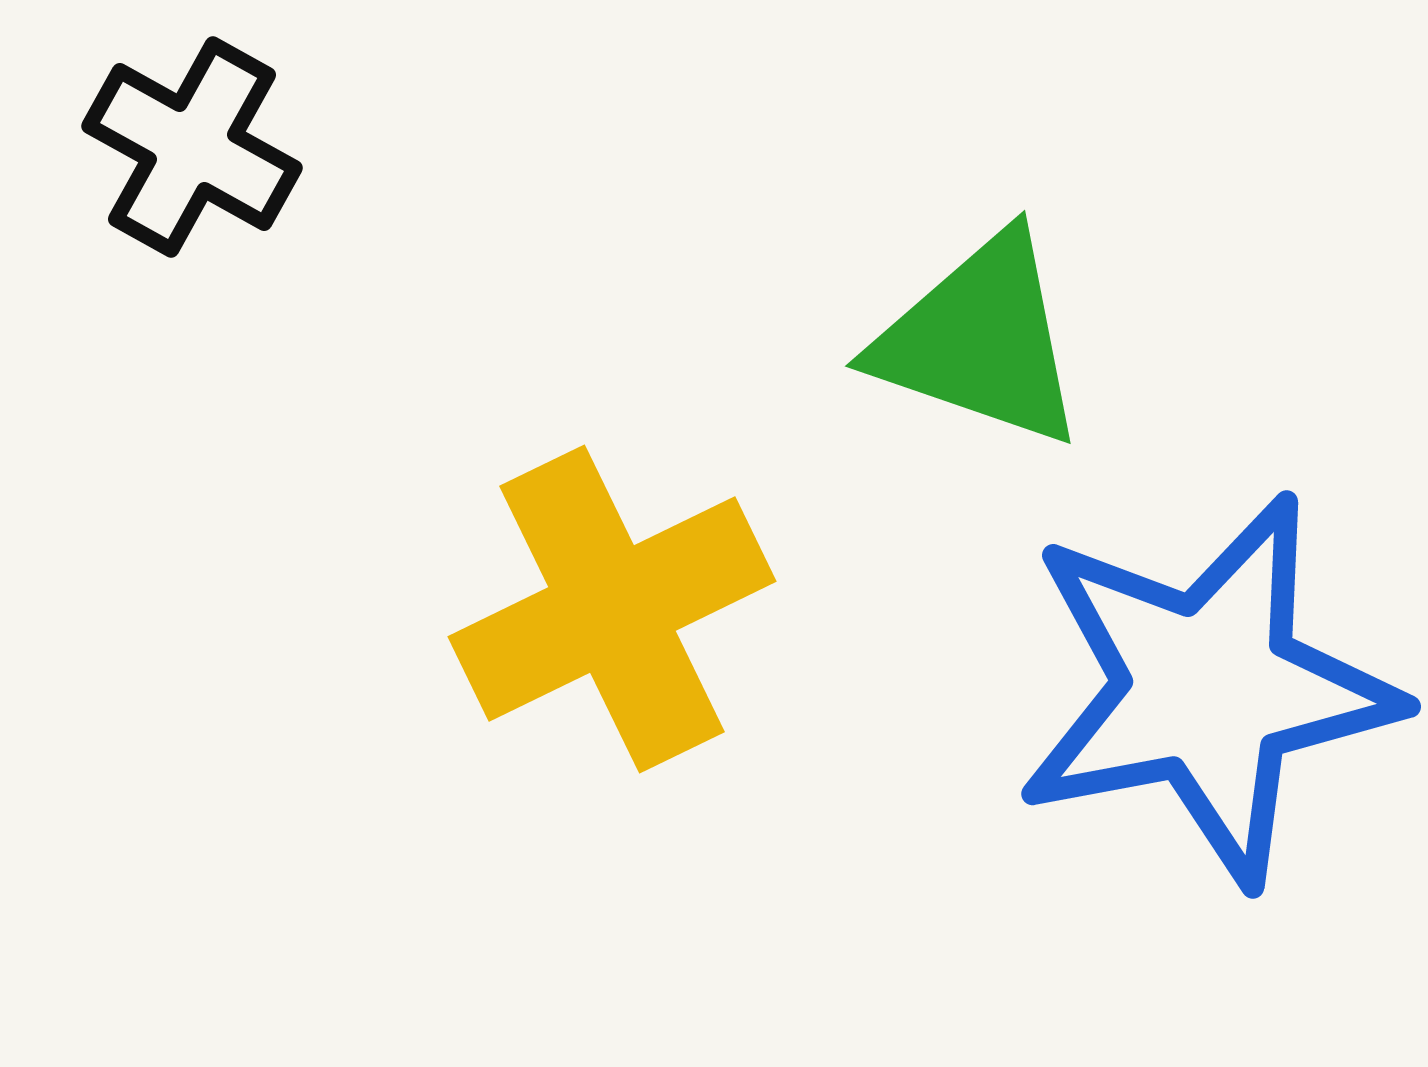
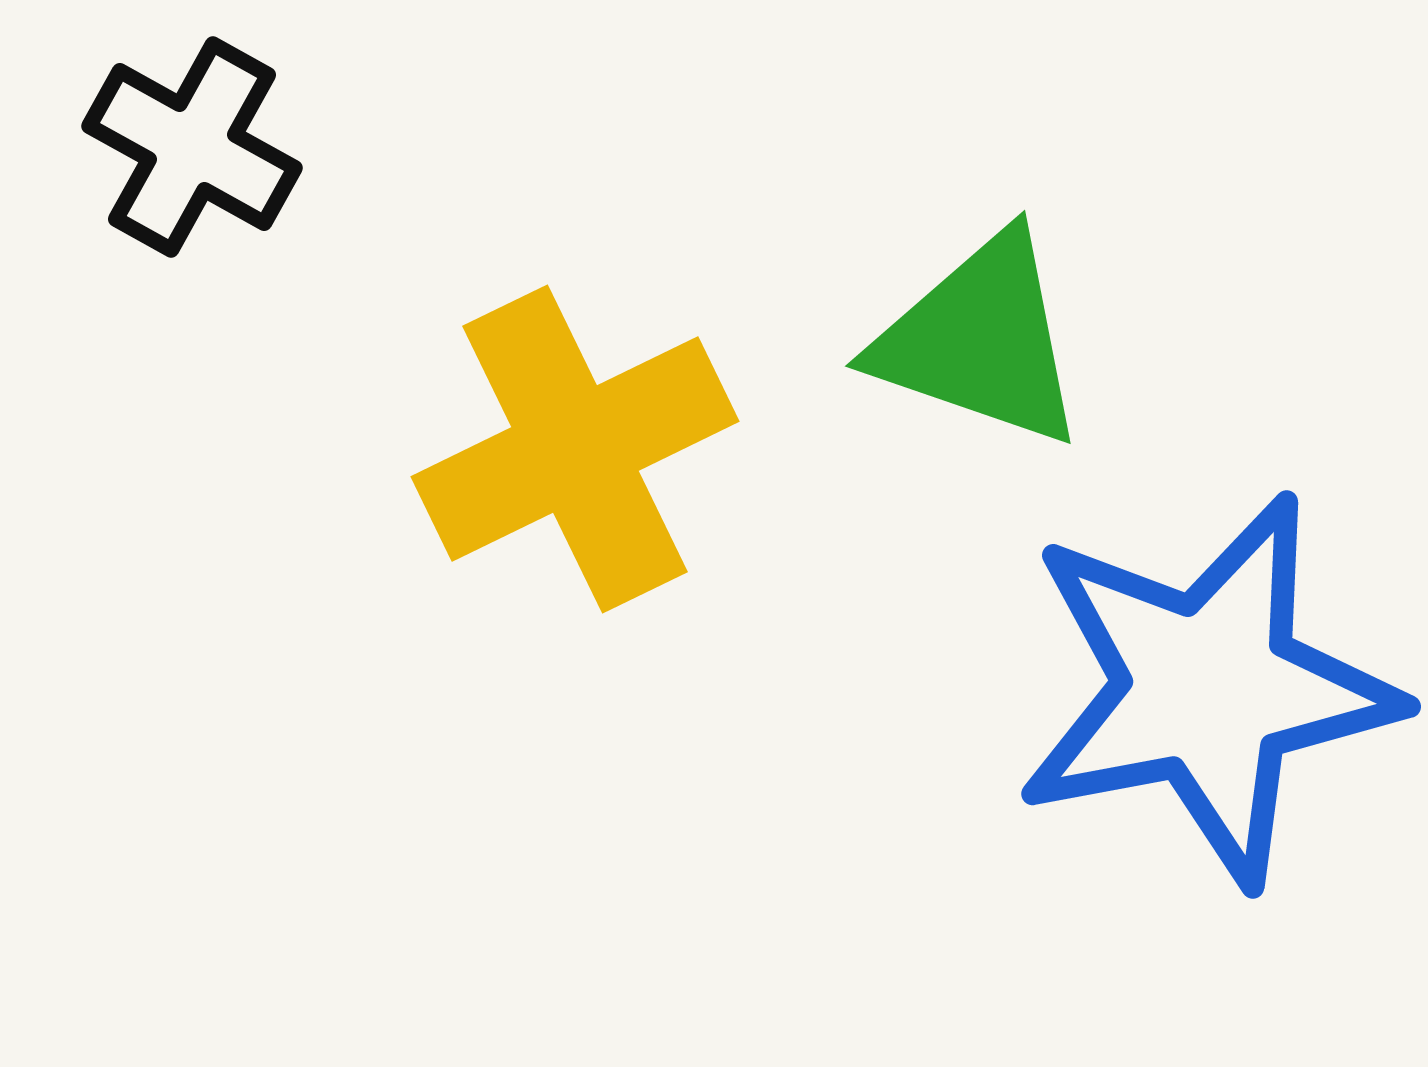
yellow cross: moved 37 px left, 160 px up
